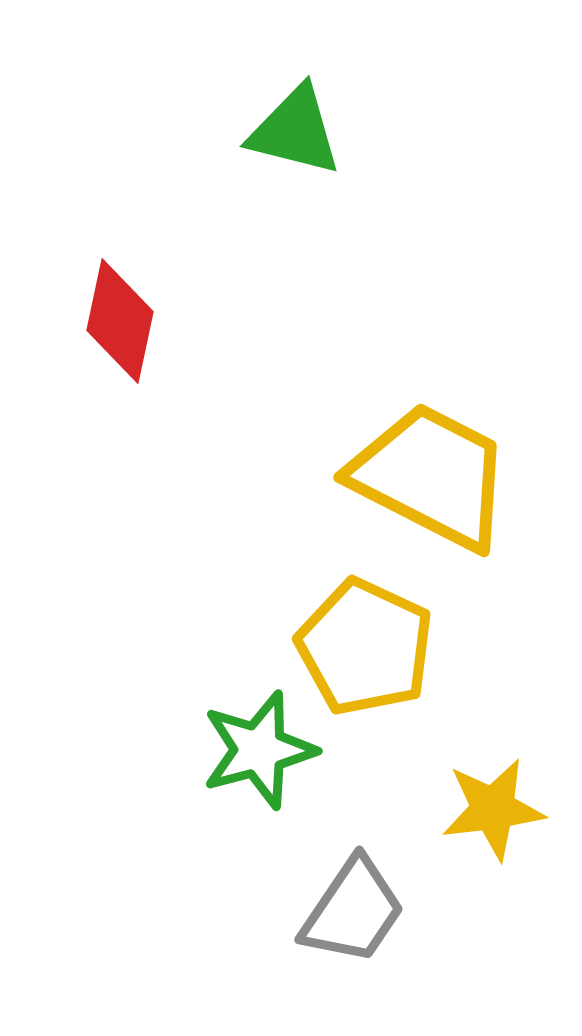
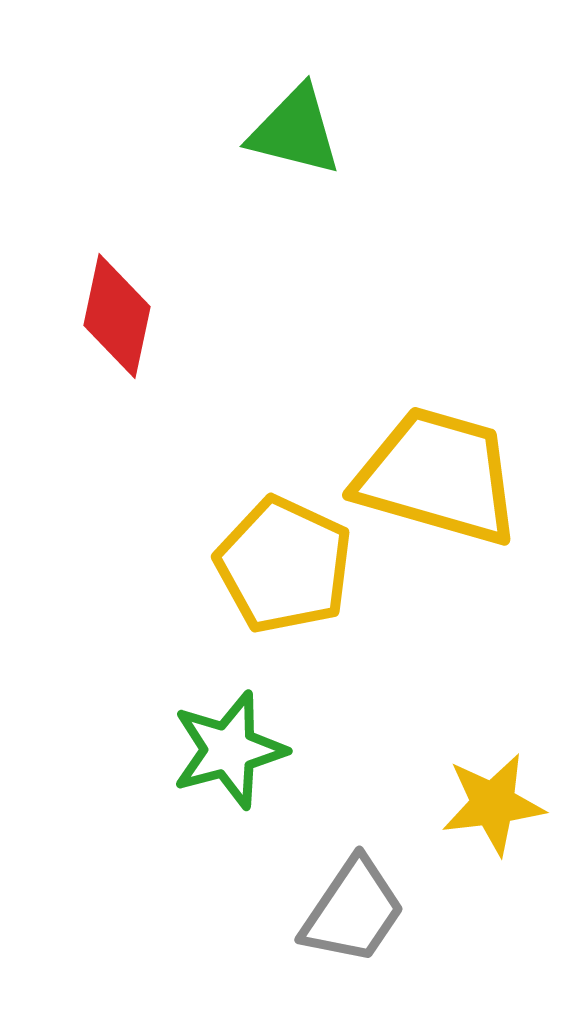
red diamond: moved 3 px left, 5 px up
yellow trapezoid: moved 7 px right; rotated 11 degrees counterclockwise
yellow pentagon: moved 81 px left, 82 px up
green star: moved 30 px left
yellow star: moved 5 px up
